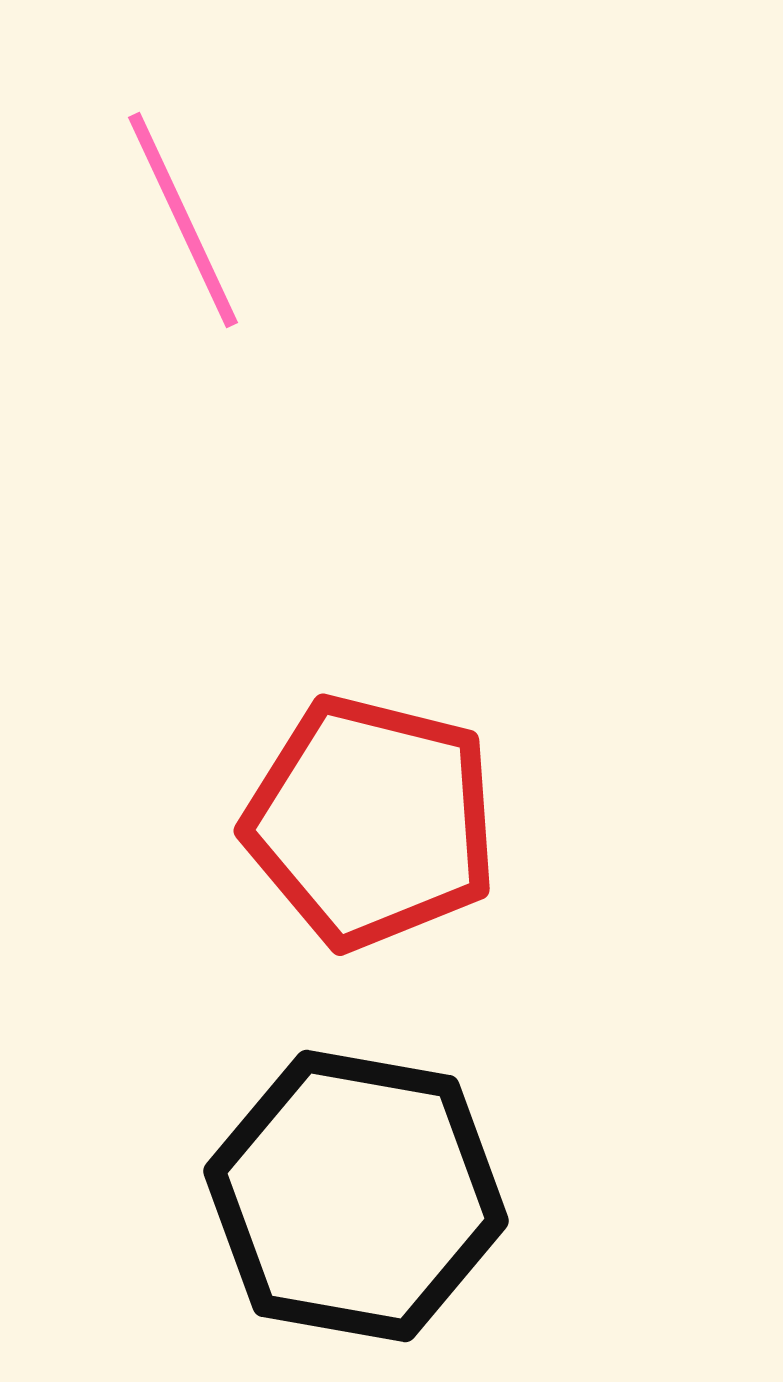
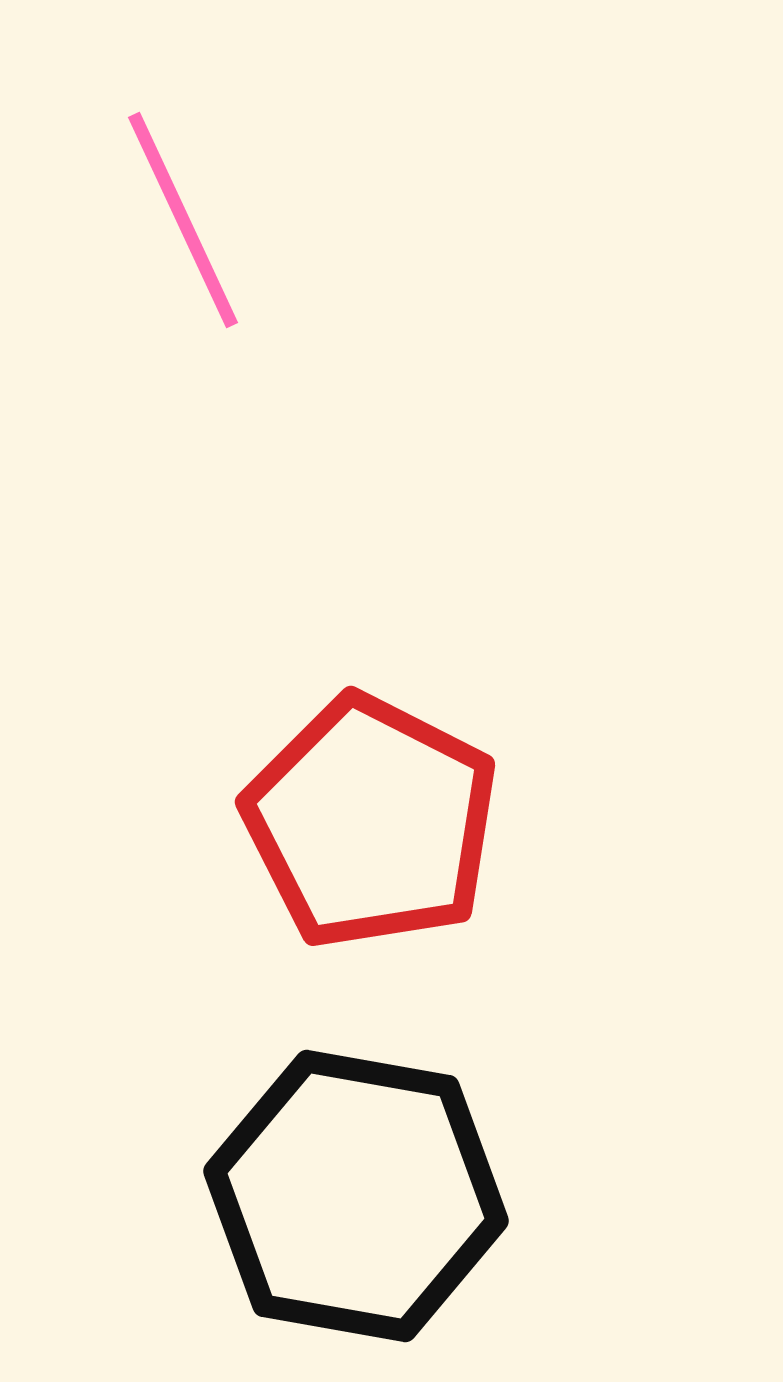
red pentagon: rotated 13 degrees clockwise
